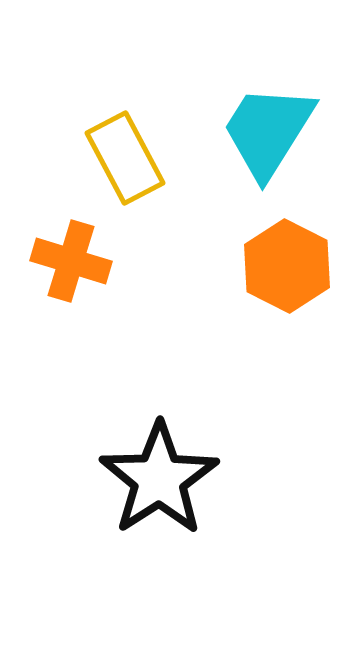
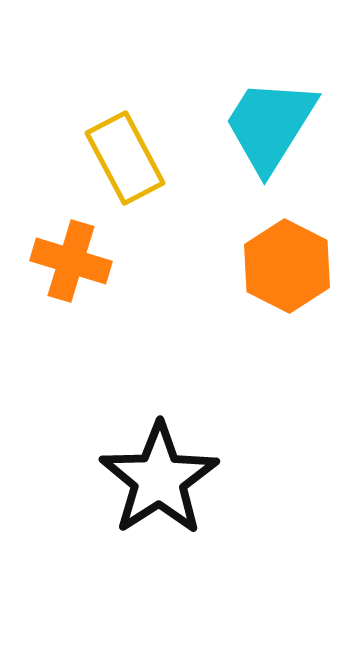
cyan trapezoid: moved 2 px right, 6 px up
